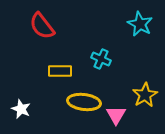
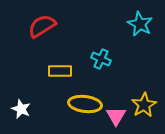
red semicircle: rotated 96 degrees clockwise
yellow star: moved 1 px left, 10 px down
yellow ellipse: moved 1 px right, 2 px down
pink triangle: moved 1 px down
